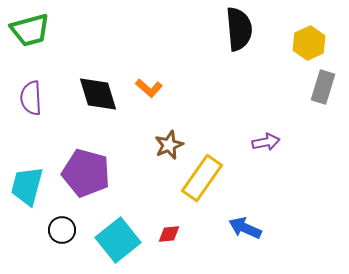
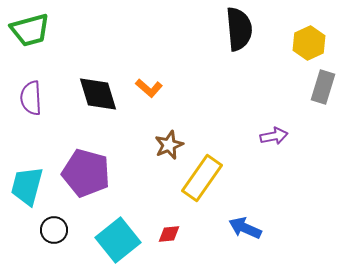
purple arrow: moved 8 px right, 6 px up
black circle: moved 8 px left
